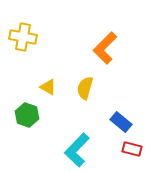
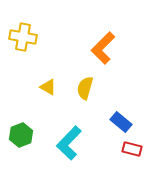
orange L-shape: moved 2 px left
green hexagon: moved 6 px left, 20 px down; rotated 20 degrees clockwise
cyan L-shape: moved 8 px left, 7 px up
